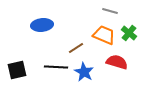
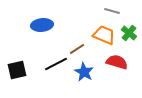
gray line: moved 2 px right
brown line: moved 1 px right, 1 px down
black line: moved 3 px up; rotated 30 degrees counterclockwise
